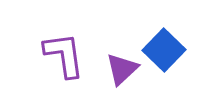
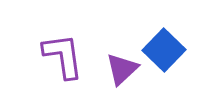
purple L-shape: moved 1 px left, 1 px down
